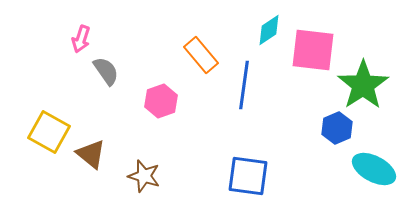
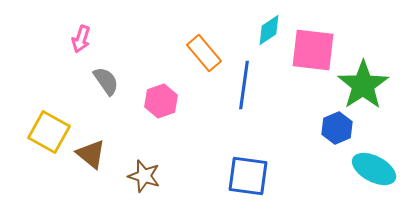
orange rectangle: moved 3 px right, 2 px up
gray semicircle: moved 10 px down
